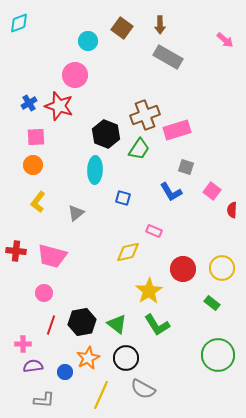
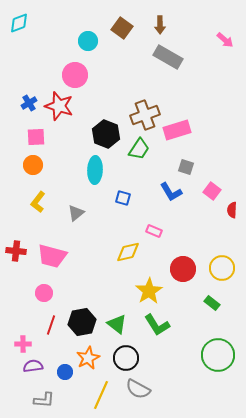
gray semicircle at (143, 389): moved 5 px left
